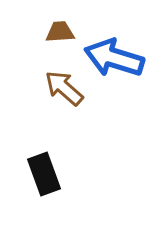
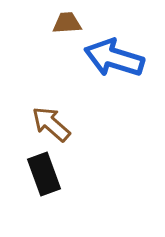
brown trapezoid: moved 7 px right, 9 px up
brown arrow: moved 13 px left, 36 px down
